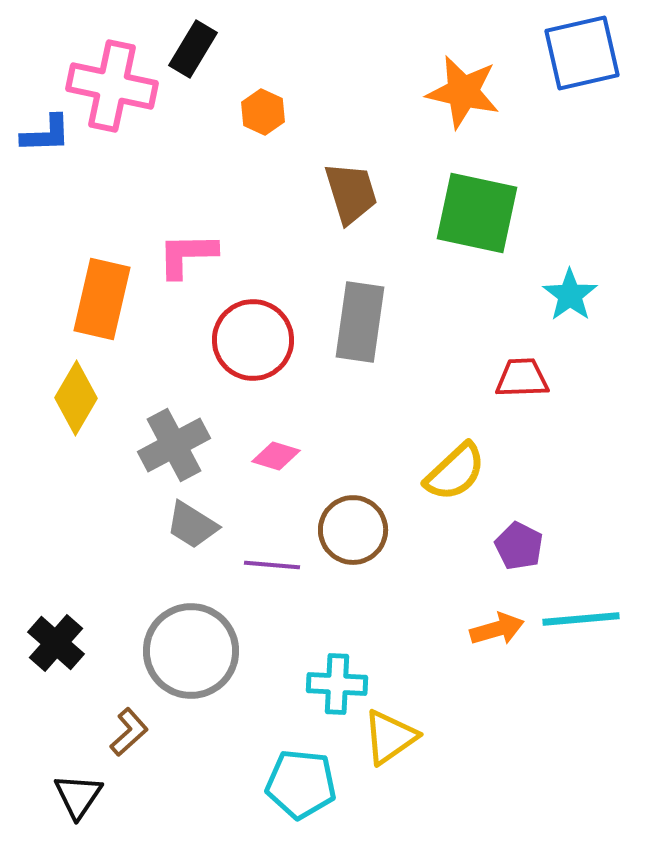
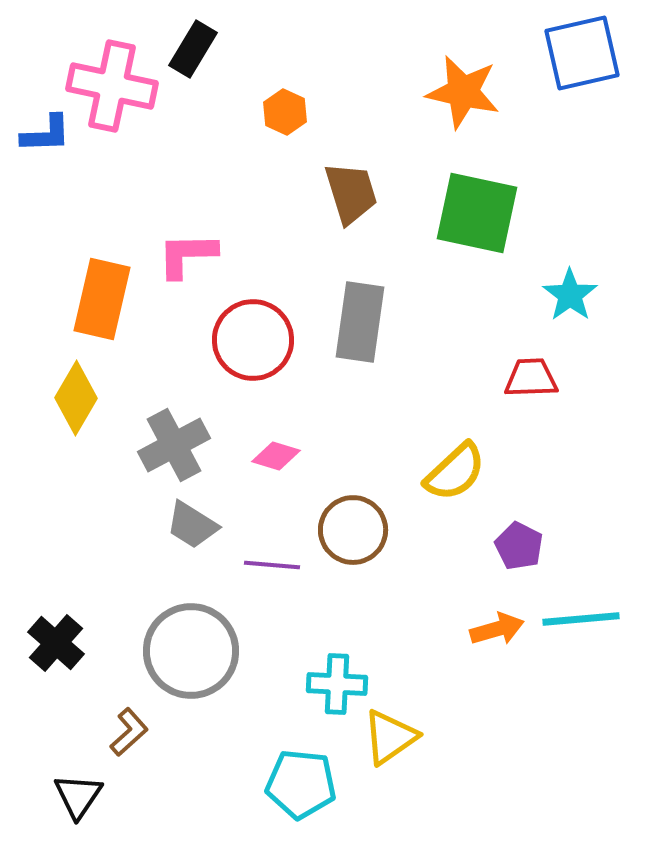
orange hexagon: moved 22 px right
red trapezoid: moved 9 px right
